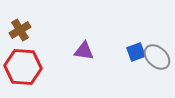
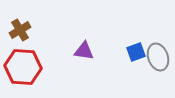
gray ellipse: moved 1 px right; rotated 28 degrees clockwise
